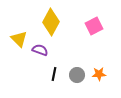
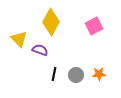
gray circle: moved 1 px left
